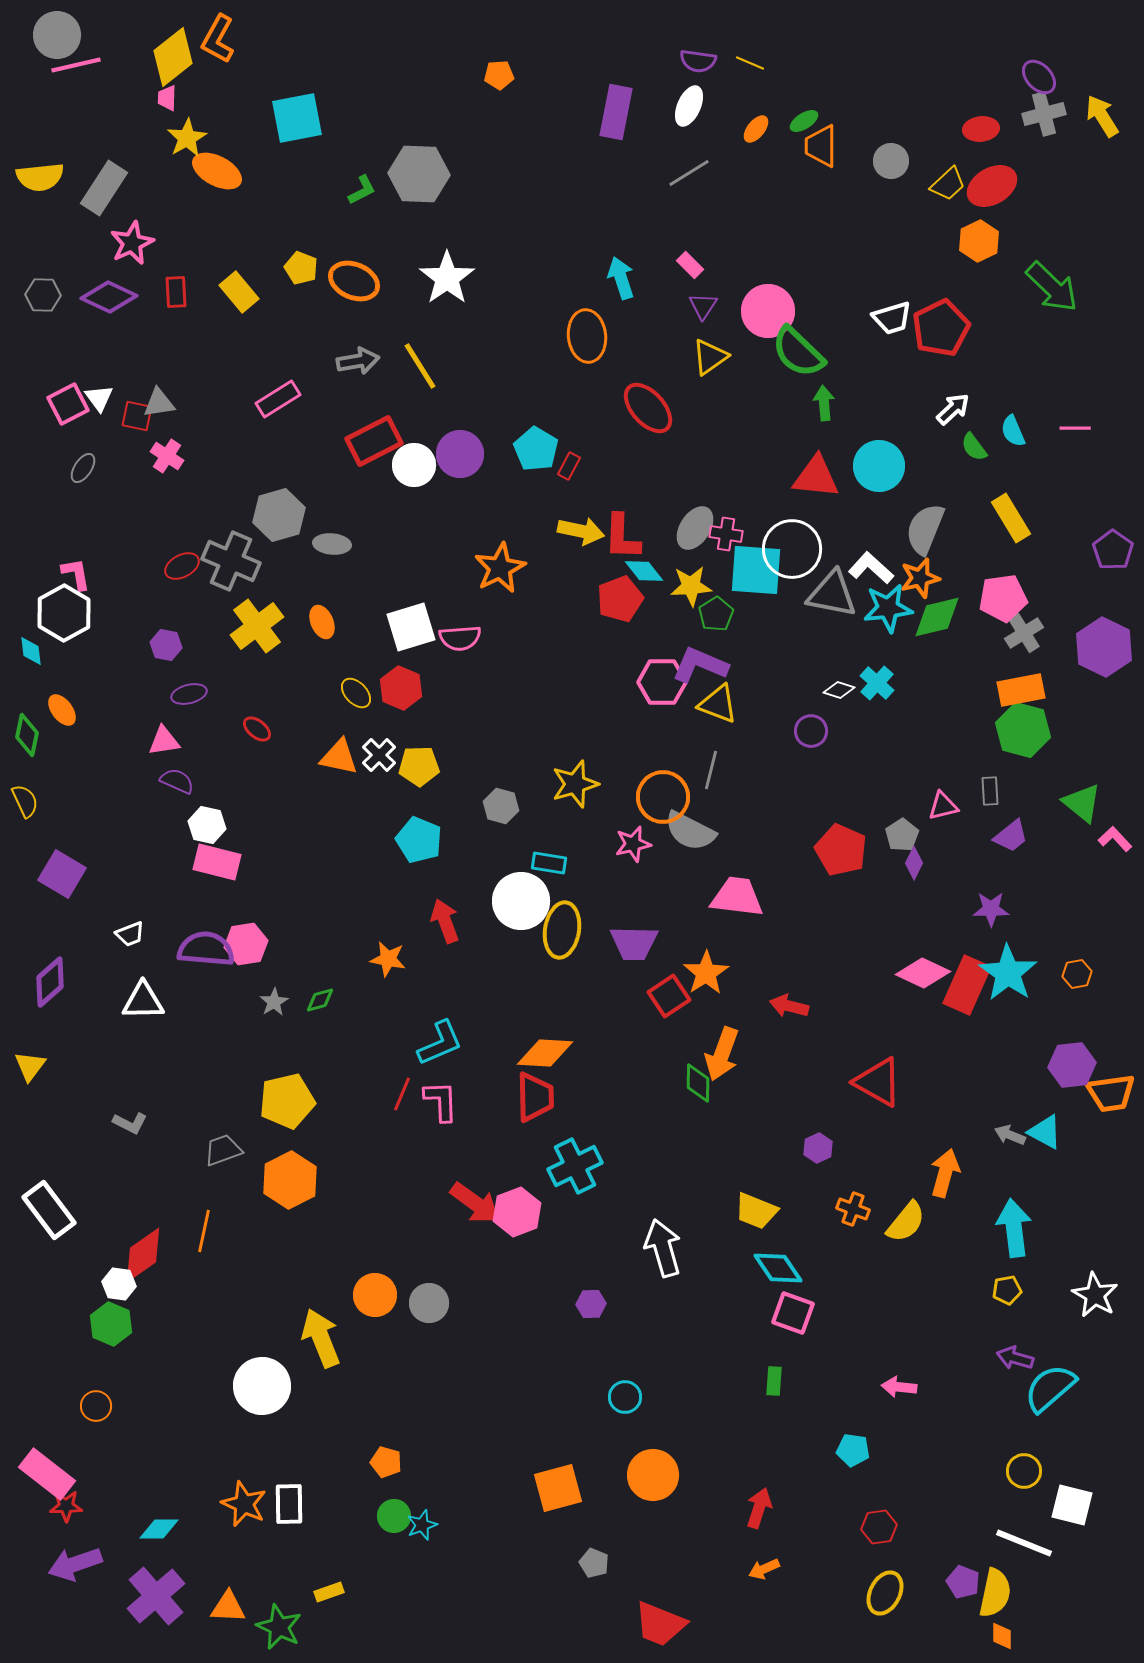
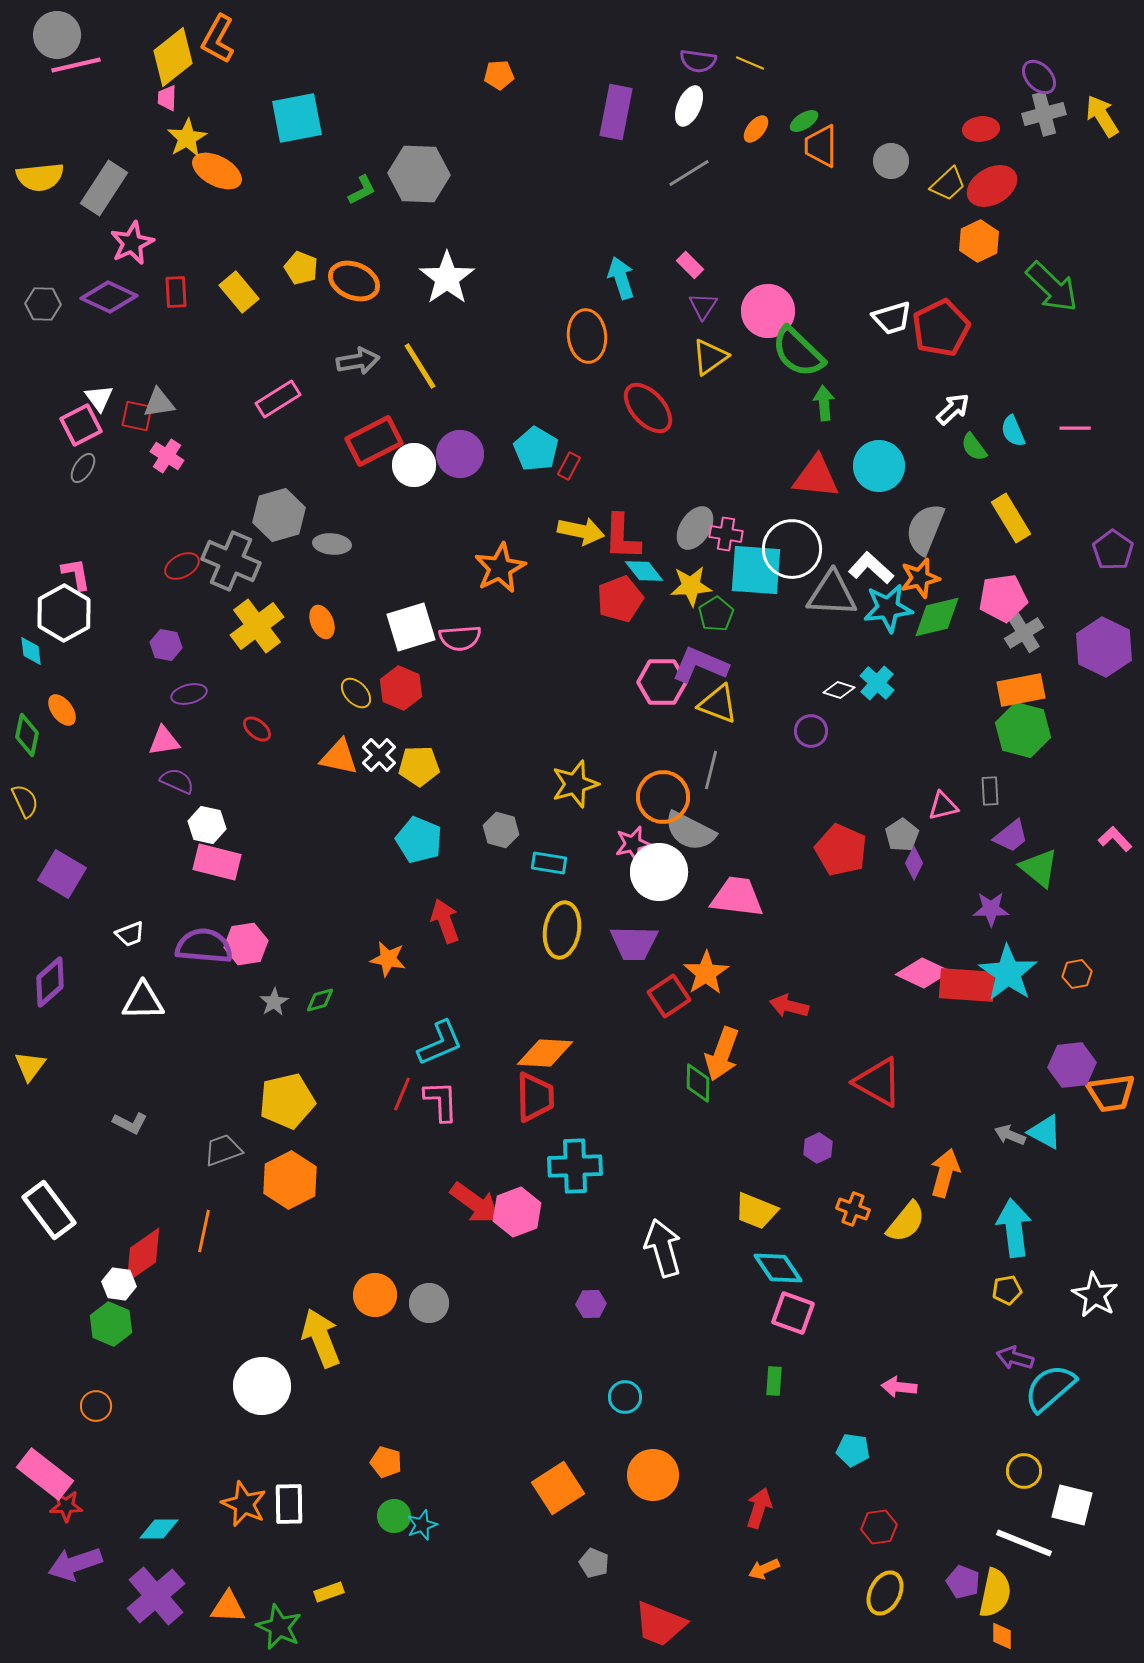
gray hexagon at (43, 295): moved 9 px down
pink square at (68, 404): moved 13 px right, 21 px down
gray triangle at (832, 594): rotated 8 degrees counterclockwise
green triangle at (1082, 803): moved 43 px left, 65 px down
gray hexagon at (501, 806): moved 24 px down
white circle at (521, 901): moved 138 px right, 29 px up
purple semicircle at (206, 949): moved 2 px left, 3 px up
red rectangle at (967, 985): rotated 70 degrees clockwise
cyan cross at (575, 1166): rotated 24 degrees clockwise
pink rectangle at (47, 1474): moved 2 px left
orange square at (558, 1488): rotated 18 degrees counterclockwise
